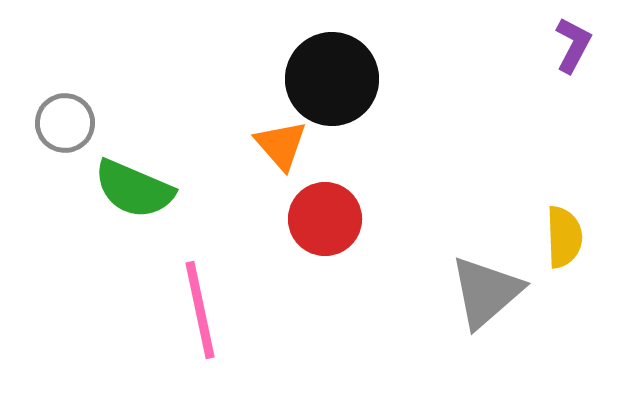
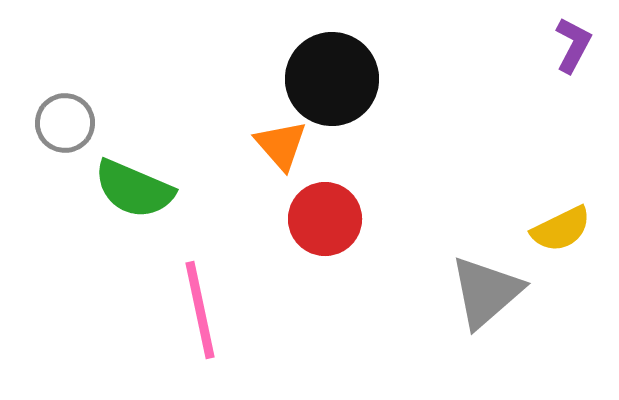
yellow semicircle: moved 3 px left, 8 px up; rotated 66 degrees clockwise
